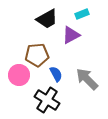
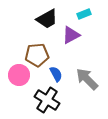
cyan rectangle: moved 2 px right
